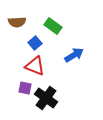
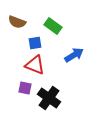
brown semicircle: rotated 24 degrees clockwise
blue square: rotated 32 degrees clockwise
red triangle: moved 1 px up
black cross: moved 3 px right
